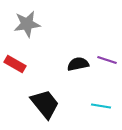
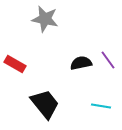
gray star: moved 18 px right, 5 px up; rotated 20 degrees clockwise
purple line: moved 1 px right; rotated 36 degrees clockwise
black semicircle: moved 3 px right, 1 px up
